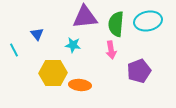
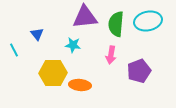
pink arrow: moved 5 px down; rotated 18 degrees clockwise
